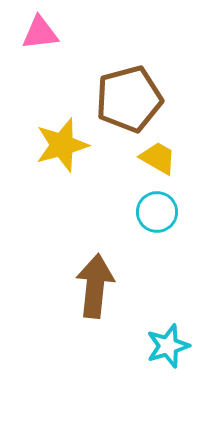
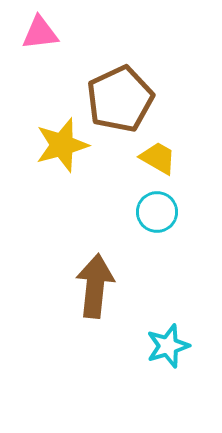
brown pentagon: moved 9 px left; rotated 10 degrees counterclockwise
